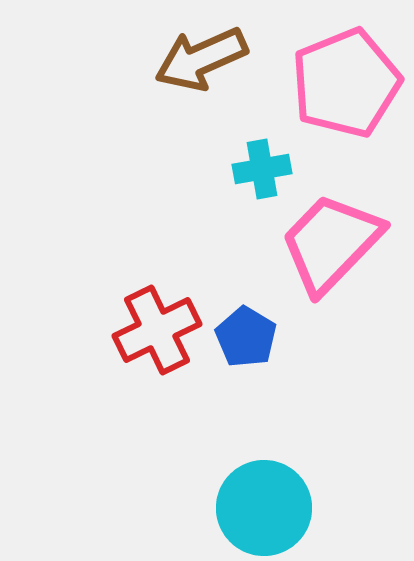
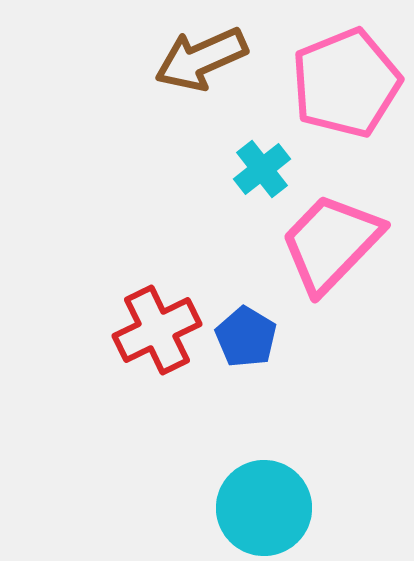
cyan cross: rotated 28 degrees counterclockwise
